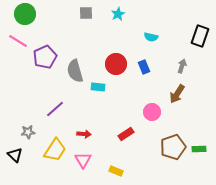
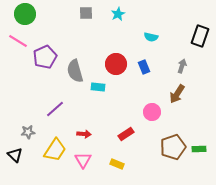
yellow rectangle: moved 1 px right, 7 px up
